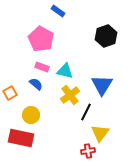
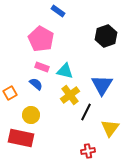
yellow triangle: moved 10 px right, 5 px up
